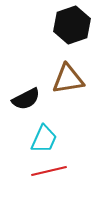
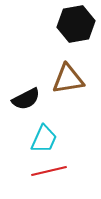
black hexagon: moved 4 px right, 1 px up; rotated 9 degrees clockwise
